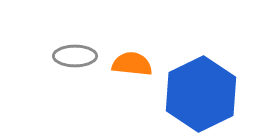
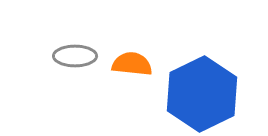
blue hexagon: moved 1 px right
